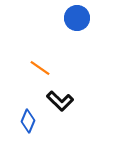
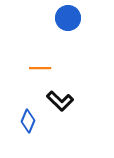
blue circle: moved 9 px left
orange line: rotated 35 degrees counterclockwise
